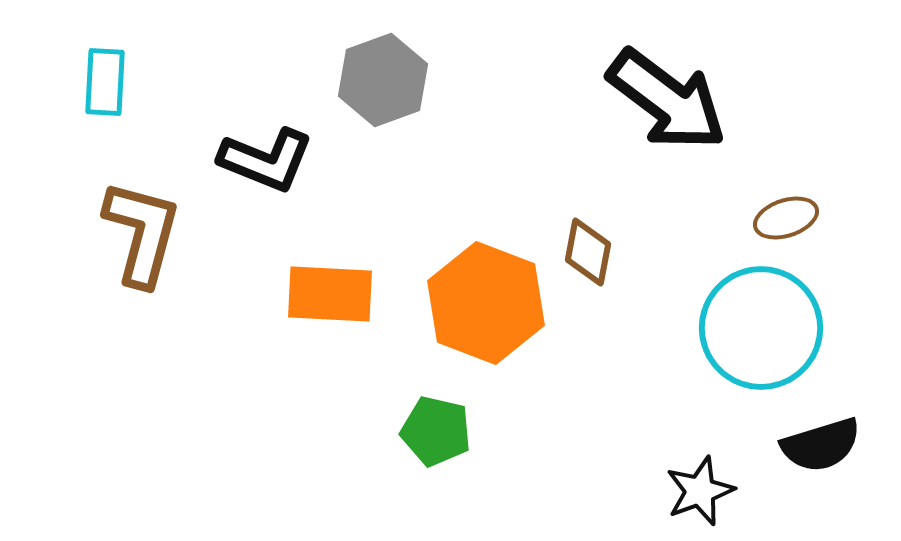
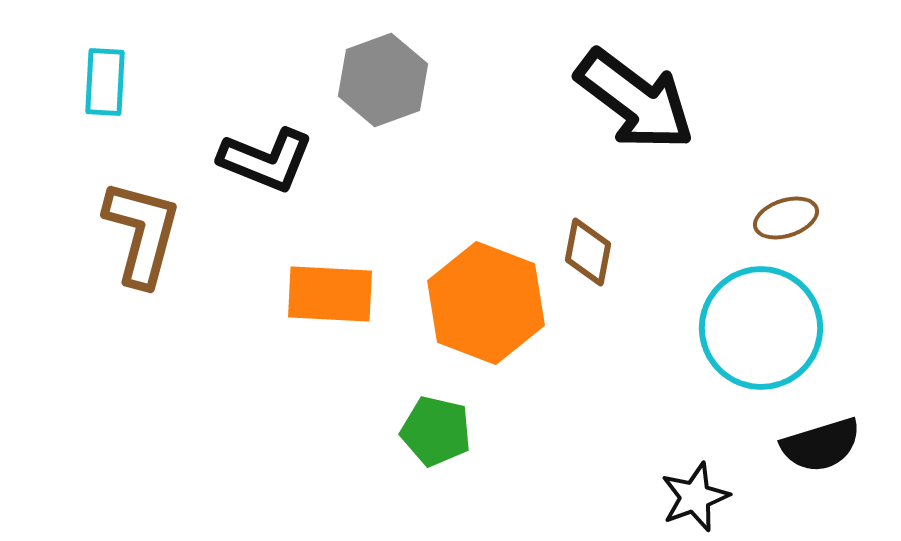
black arrow: moved 32 px left
black star: moved 5 px left, 6 px down
